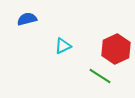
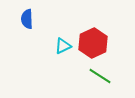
blue semicircle: rotated 78 degrees counterclockwise
red hexagon: moved 23 px left, 6 px up
